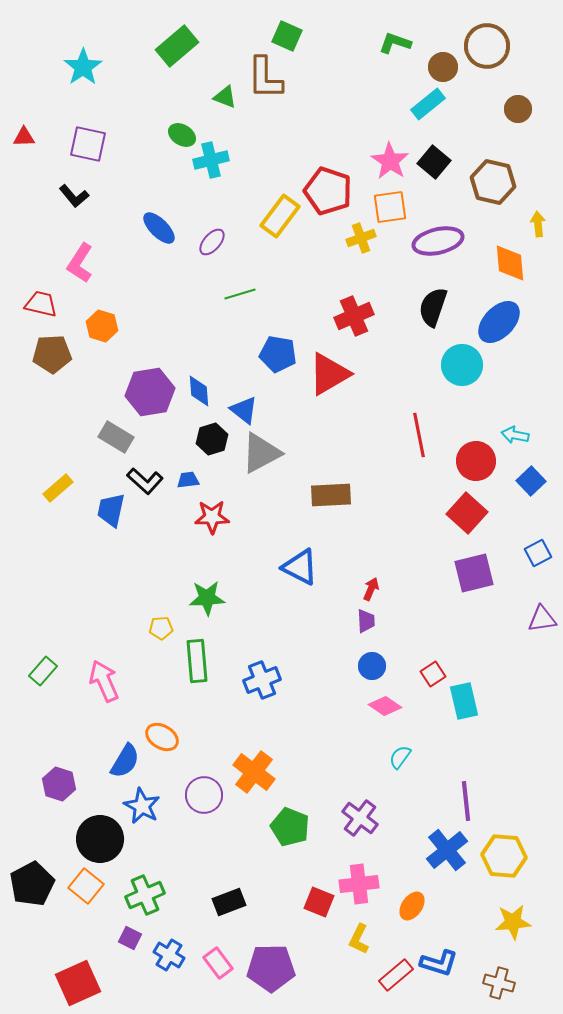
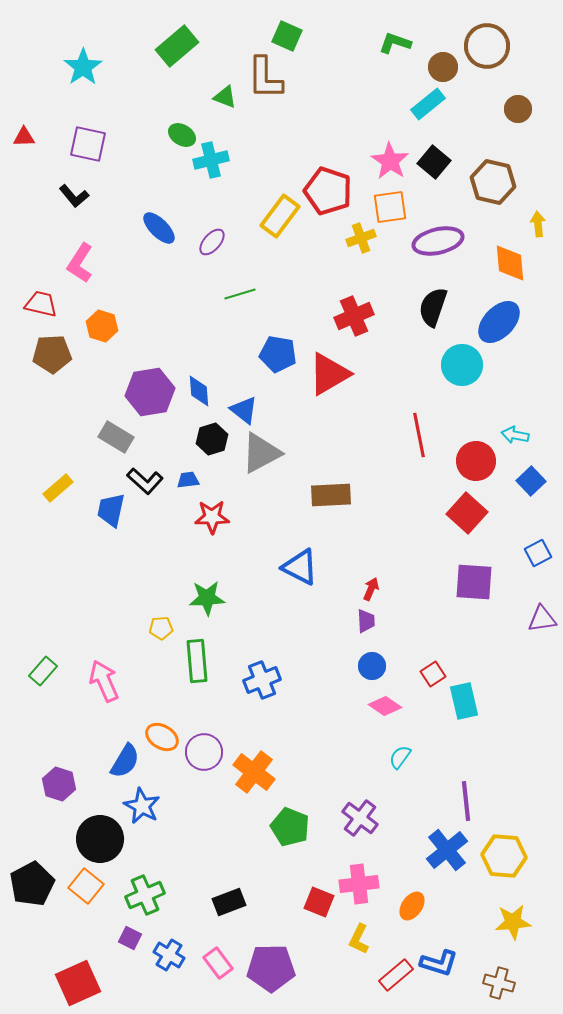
purple square at (474, 573): moved 9 px down; rotated 18 degrees clockwise
purple circle at (204, 795): moved 43 px up
